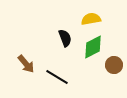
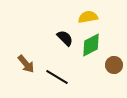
yellow semicircle: moved 3 px left, 2 px up
black semicircle: rotated 24 degrees counterclockwise
green diamond: moved 2 px left, 2 px up
